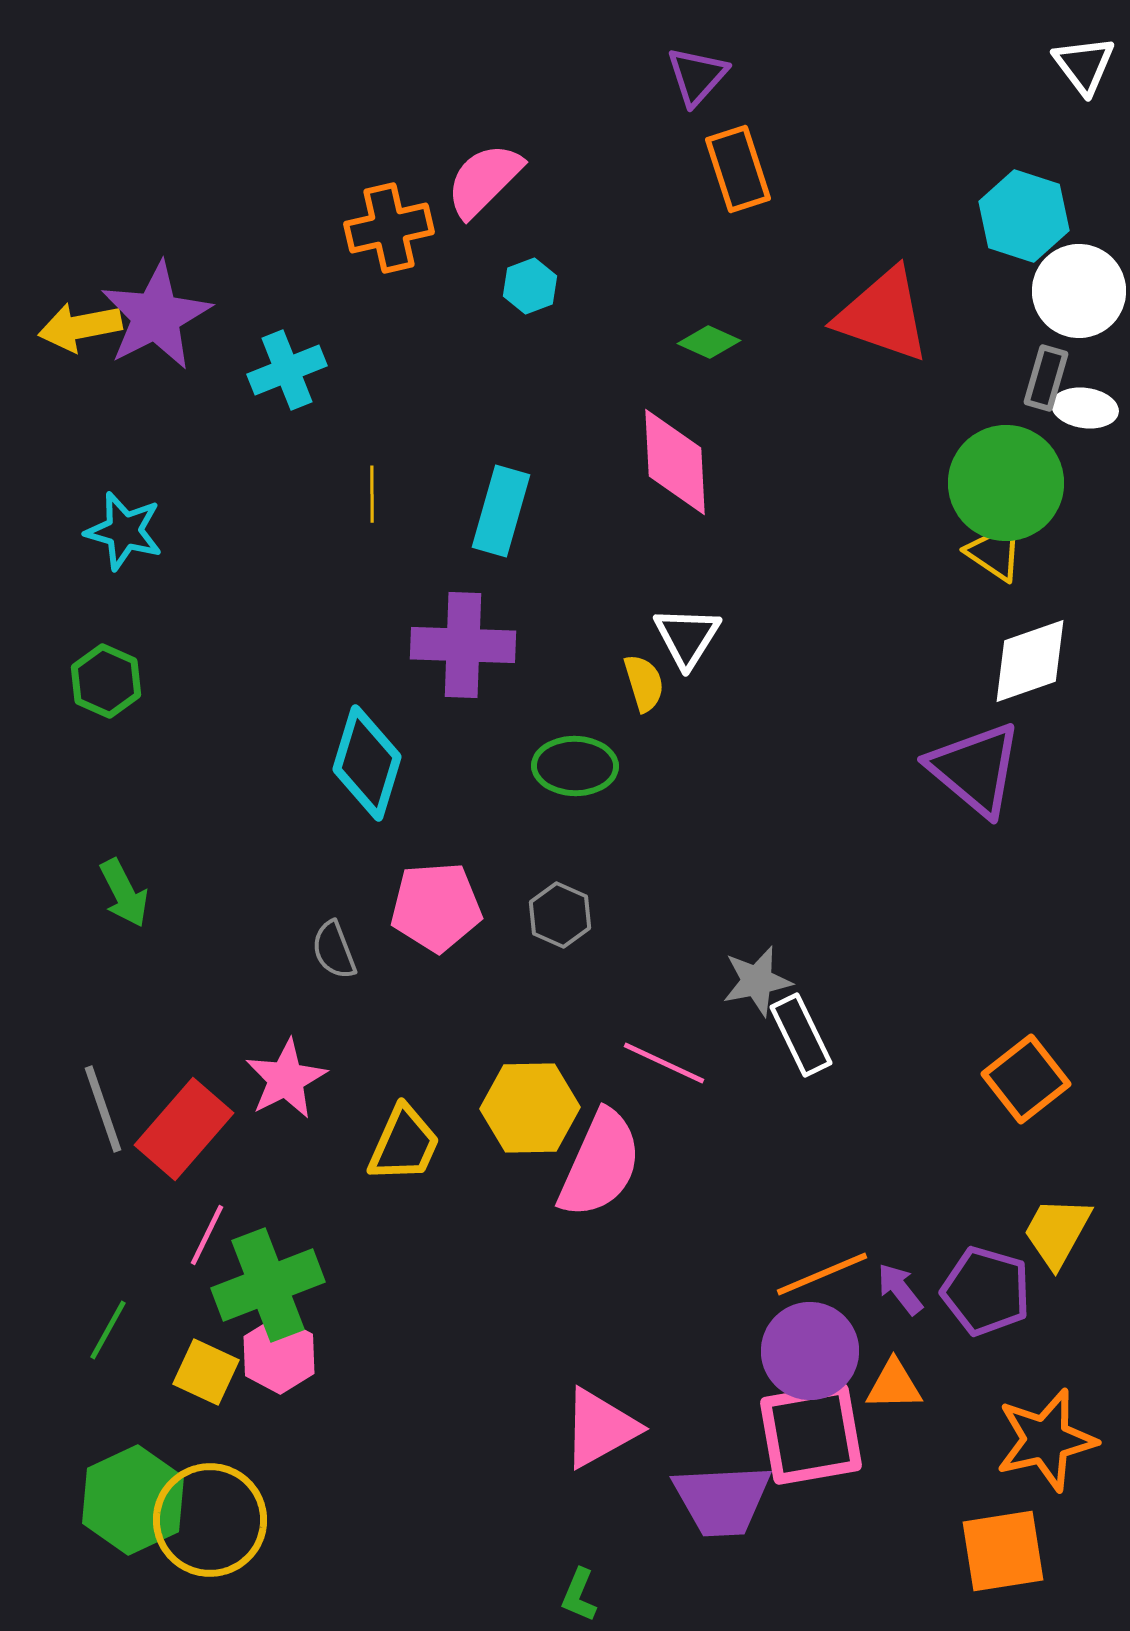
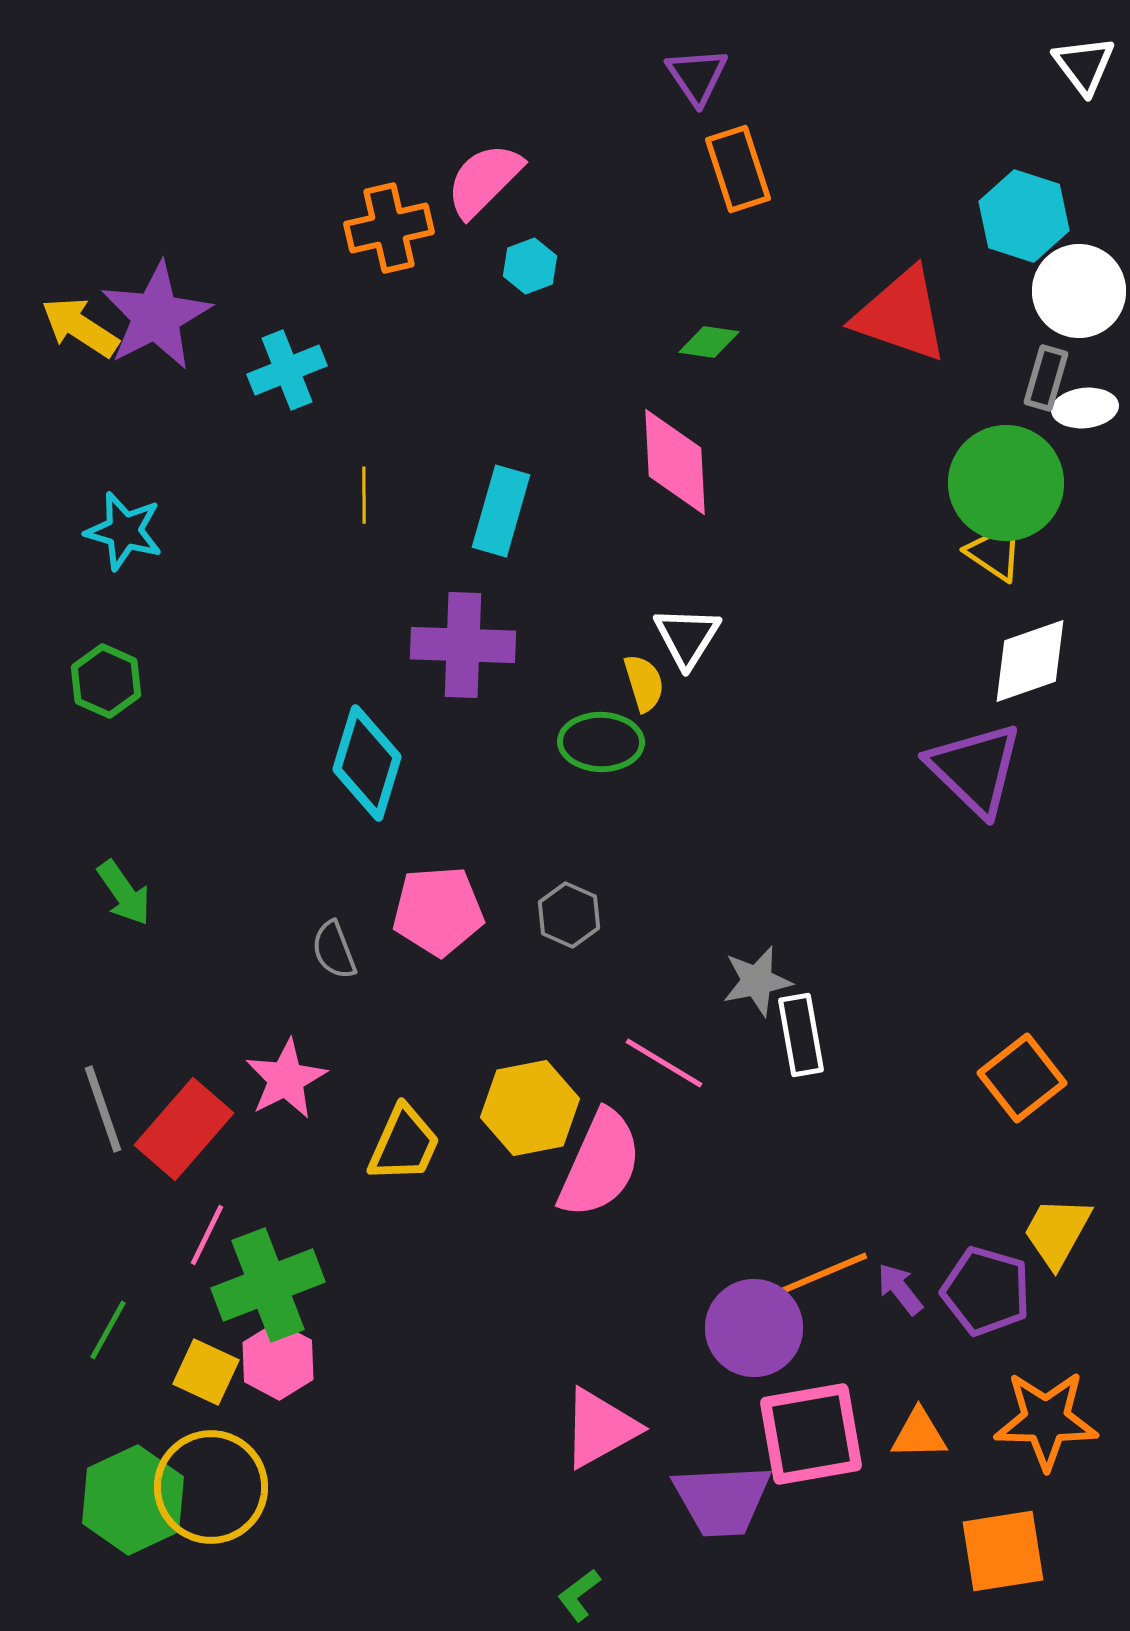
purple triangle at (697, 76): rotated 16 degrees counterclockwise
cyan hexagon at (530, 286): moved 20 px up
red triangle at (883, 315): moved 18 px right
yellow arrow at (80, 327): rotated 44 degrees clockwise
green diamond at (709, 342): rotated 16 degrees counterclockwise
white ellipse at (1085, 408): rotated 14 degrees counterclockwise
yellow line at (372, 494): moved 8 px left, 1 px down
green ellipse at (575, 766): moved 26 px right, 24 px up
purple triangle at (975, 769): rotated 4 degrees clockwise
green arrow at (124, 893): rotated 8 degrees counterclockwise
pink pentagon at (436, 907): moved 2 px right, 4 px down
gray hexagon at (560, 915): moved 9 px right
white rectangle at (801, 1035): rotated 16 degrees clockwise
pink line at (664, 1063): rotated 6 degrees clockwise
orange square at (1026, 1079): moved 4 px left, 1 px up
yellow hexagon at (530, 1108): rotated 10 degrees counterclockwise
purple circle at (810, 1351): moved 56 px left, 23 px up
pink hexagon at (279, 1355): moved 1 px left, 6 px down
orange triangle at (894, 1385): moved 25 px right, 49 px down
orange star at (1046, 1440): moved 20 px up; rotated 14 degrees clockwise
yellow circle at (210, 1520): moved 1 px right, 33 px up
green L-shape at (579, 1595): rotated 30 degrees clockwise
